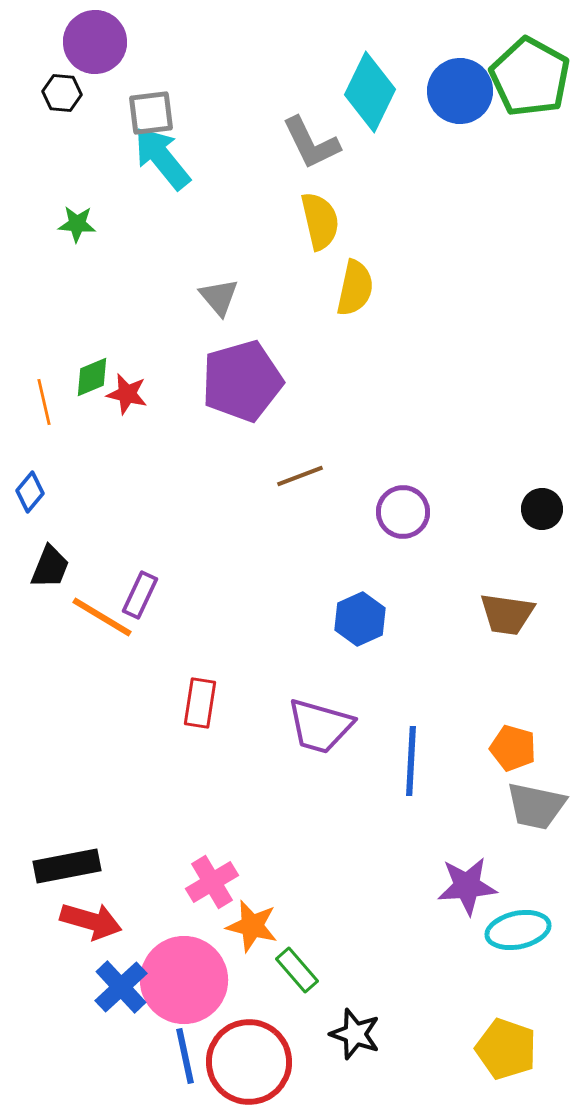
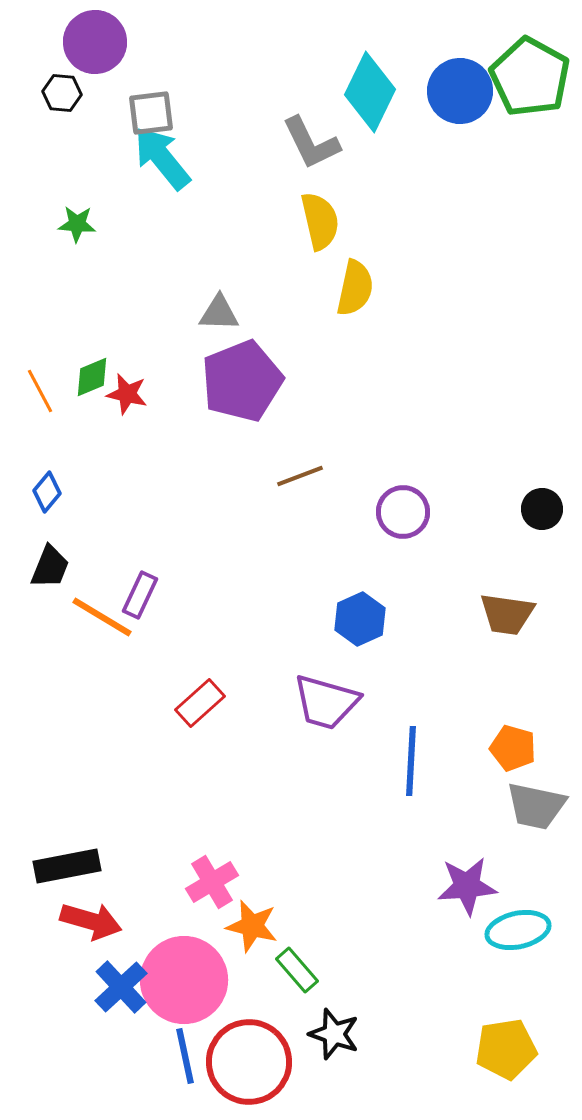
gray triangle at (219, 297): moved 16 px down; rotated 48 degrees counterclockwise
purple pentagon at (242, 381): rotated 6 degrees counterclockwise
orange line at (44, 402): moved 4 px left, 11 px up; rotated 15 degrees counterclockwise
blue diamond at (30, 492): moved 17 px right
red rectangle at (200, 703): rotated 39 degrees clockwise
purple trapezoid at (320, 726): moved 6 px right, 24 px up
black star at (355, 1034): moved 21 px left
yellow pentagon at (506, 1049): rotated 28 degrees counterclockwise
